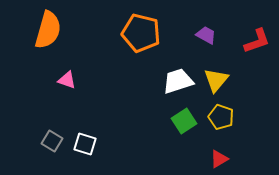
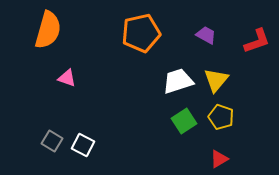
orange pentagon: rotated 27 degrees counterclockwise
pink triangle: moved 2 px up
white square: moved 2 px left, 1 px down; rotated 10 degrees clockwise
